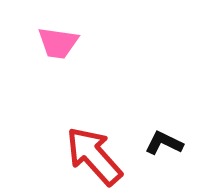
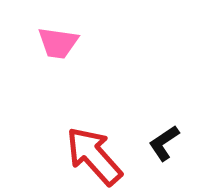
black L-shape: rotated 60 degrees counterclockwise
